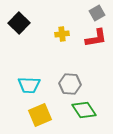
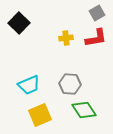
yellow cross: moved 4 px right, 4 px down
cyan trapezoid: rotated 25 degrees counterclockwise
